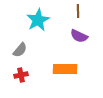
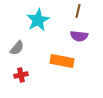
brown line: rotated 16 degrees clockwise
purple semicircle: rotated 18 degrees counterclockwise
gray semicircle: moved 3 px left, 2 px up
orange rectangle: moved 3 px left, 8 px up; rotated 10 degrees clockwise
